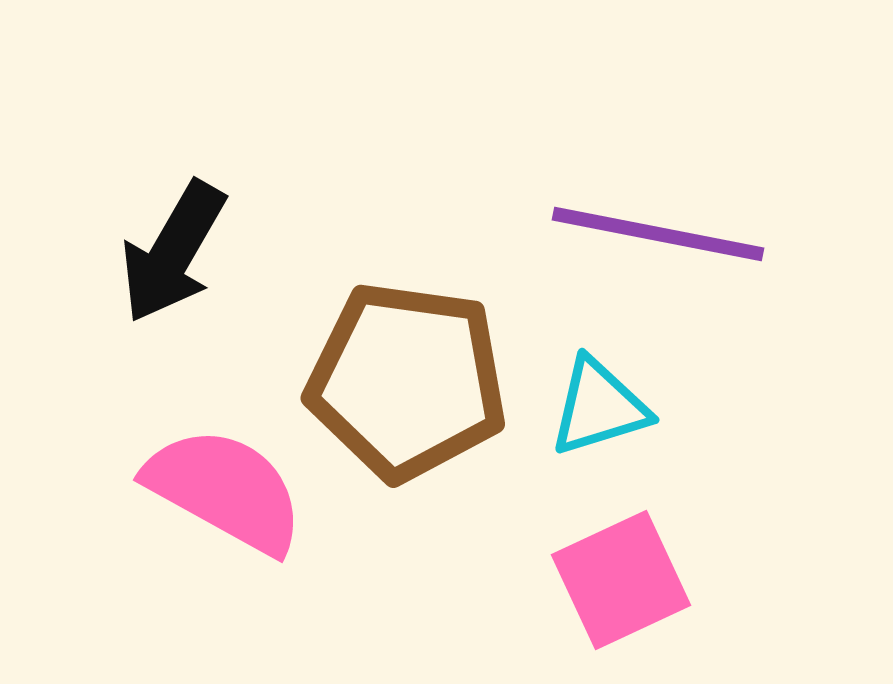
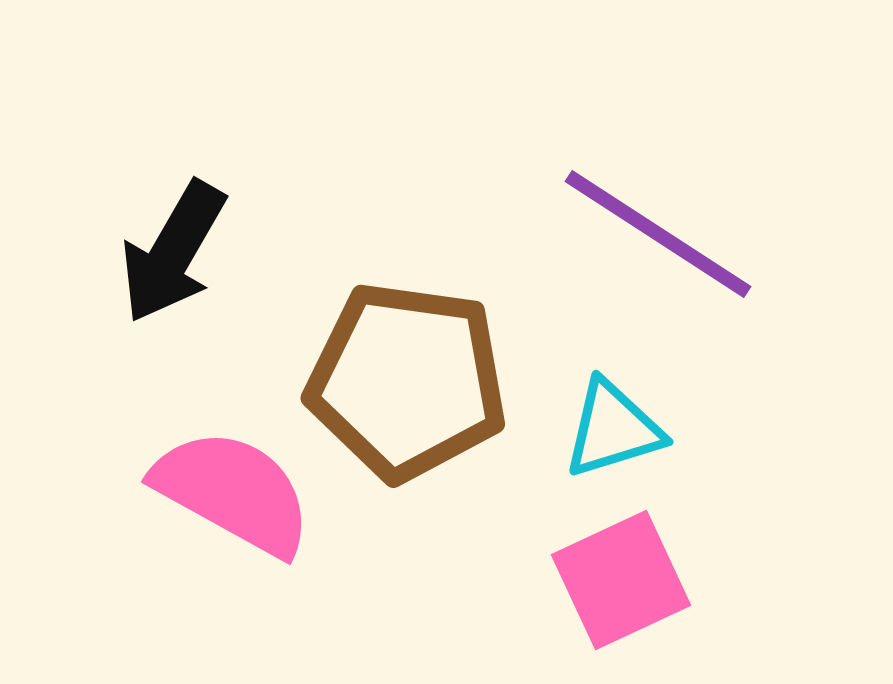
purple line: rotated 22 degrees clockwise
cyan triangle: moved 14 px right, 22 px down
pink semicircle: moved 8 px right, 2 px down
